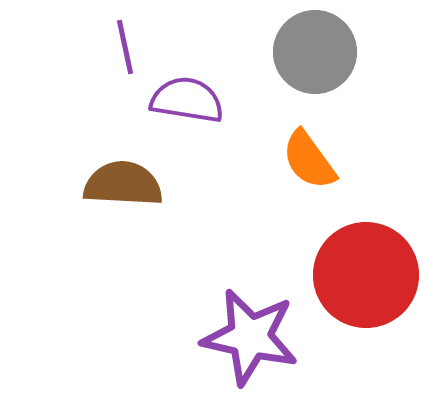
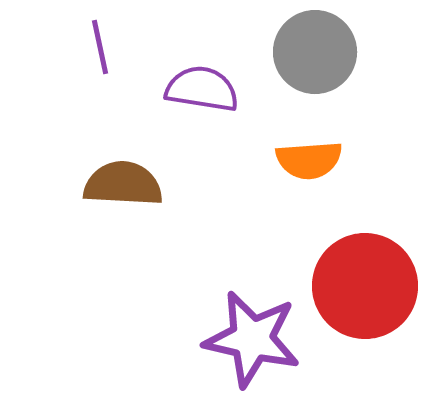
purple line: moved 25 px left
purple semicircle: moved 15 px right, 11 px up
orange semicircle: rotated 58 degrees counterclockwise
red circle: moved 1 px left, 11 px down
purple star: moved 2 px right, 2 px down
